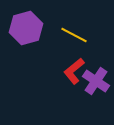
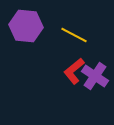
purple hexagon: moved 2 px up; rotated 20 degrees clockwise
purple cross: moved 1 px left, 5 px up
